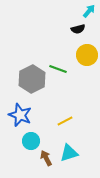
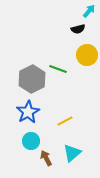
blue star: moved 8 px right, 3 px up; rotated 20 degrees clockwise
cyan triangle: moved 3 px right; rotated 24 degrees counterclockwise
